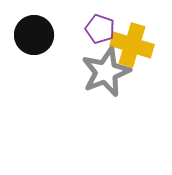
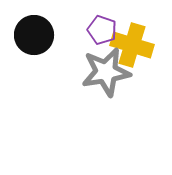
purple pentagon: moved 2 px right, 1 px down
gray star: rotated 12 degrees clockwise
